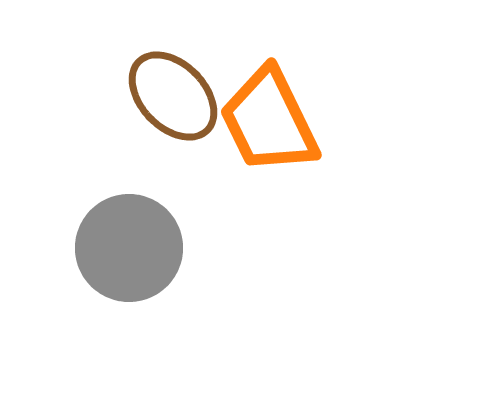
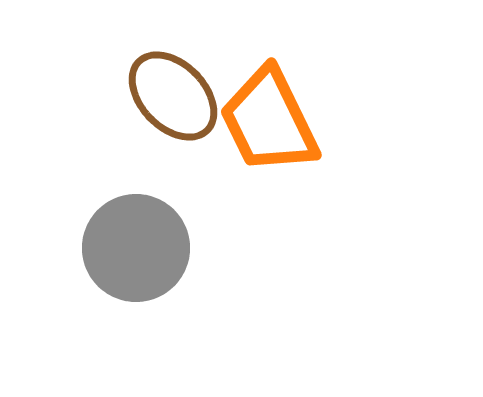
gray circle: moved 7 px right
